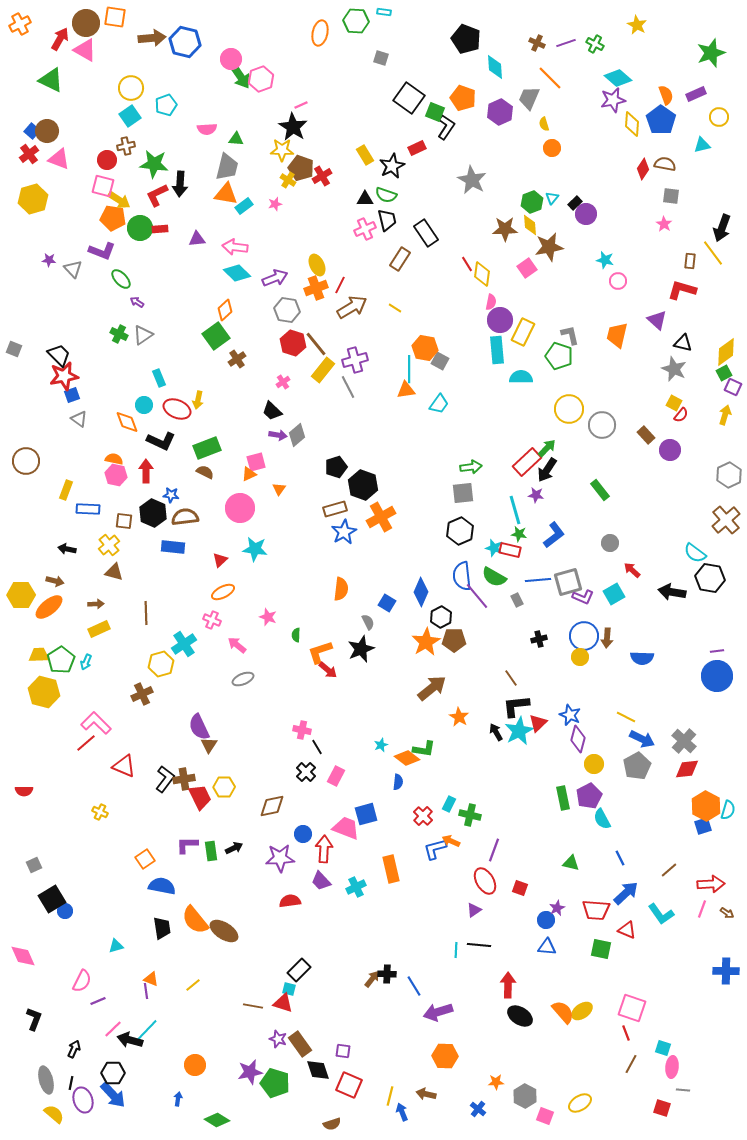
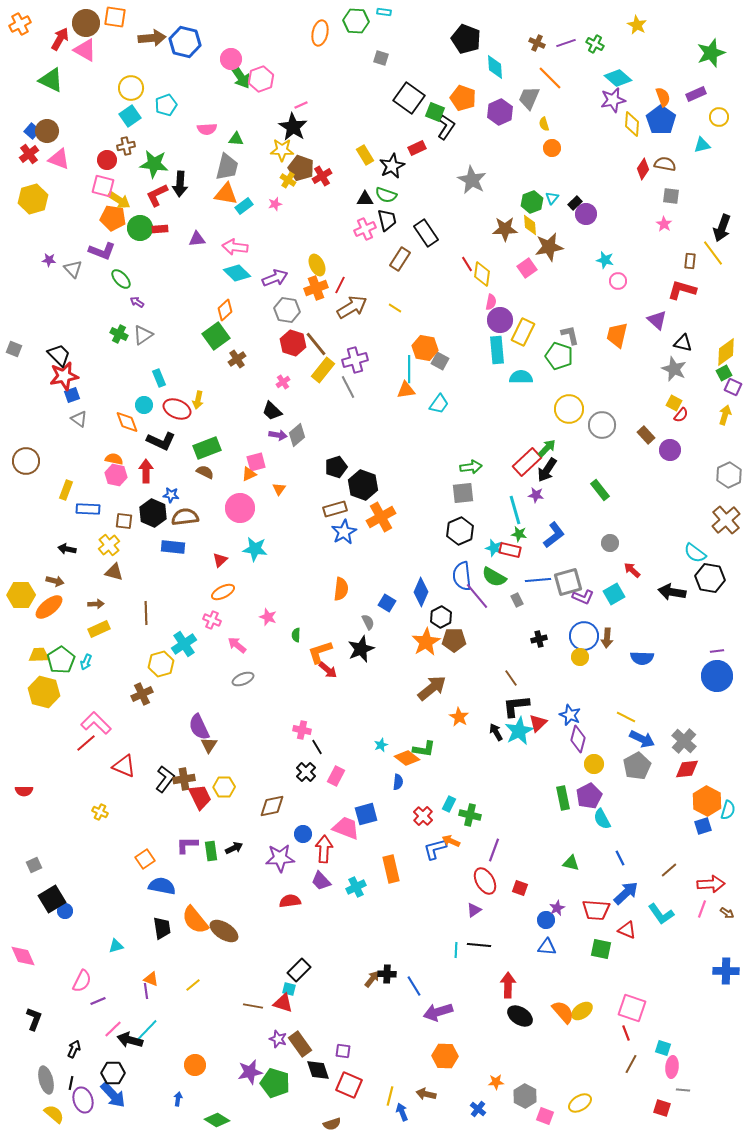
orange semicircle at (666, 95): moved 3 px left, 2 px down
orange hexagon at (706, 806): moved 1 px right, 5 px up
